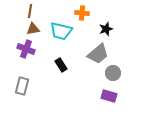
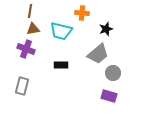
black rectangle: rotated 56 degrees counterclockwise
